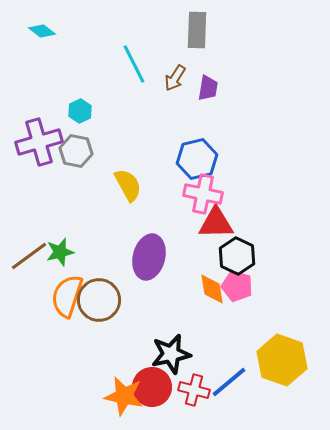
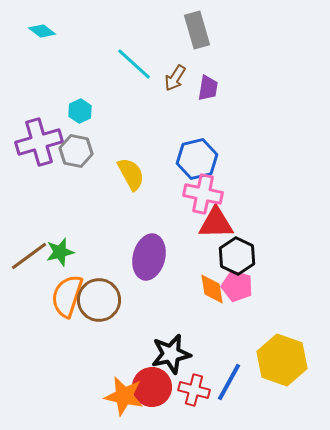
gray rectangle: rotated 18 degrees counterclockwise
cyan line: rotated 21 degrees counterclockwise
yellow semicircle: moved 3 px right, 11 px up
blue line: rotated 21 degrees counterclockwise
